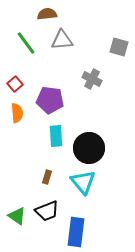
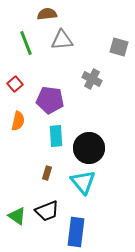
green line: rotated 15 degrees clockwise
orange semicircle: moved 1 px right, 8 px down; rotated 18 degrees clockwise
brown rectangle: moved 4 px up
